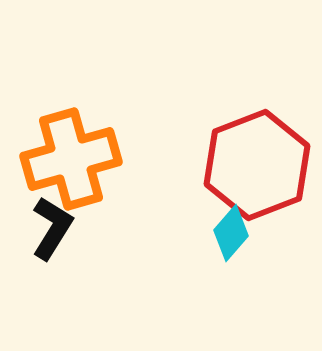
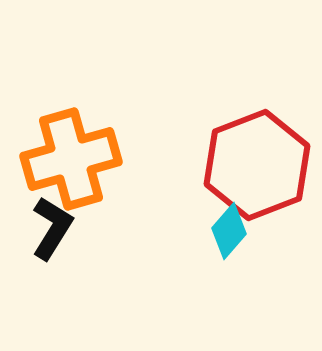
cyan diamond: moved 2 px left, 2 px up
